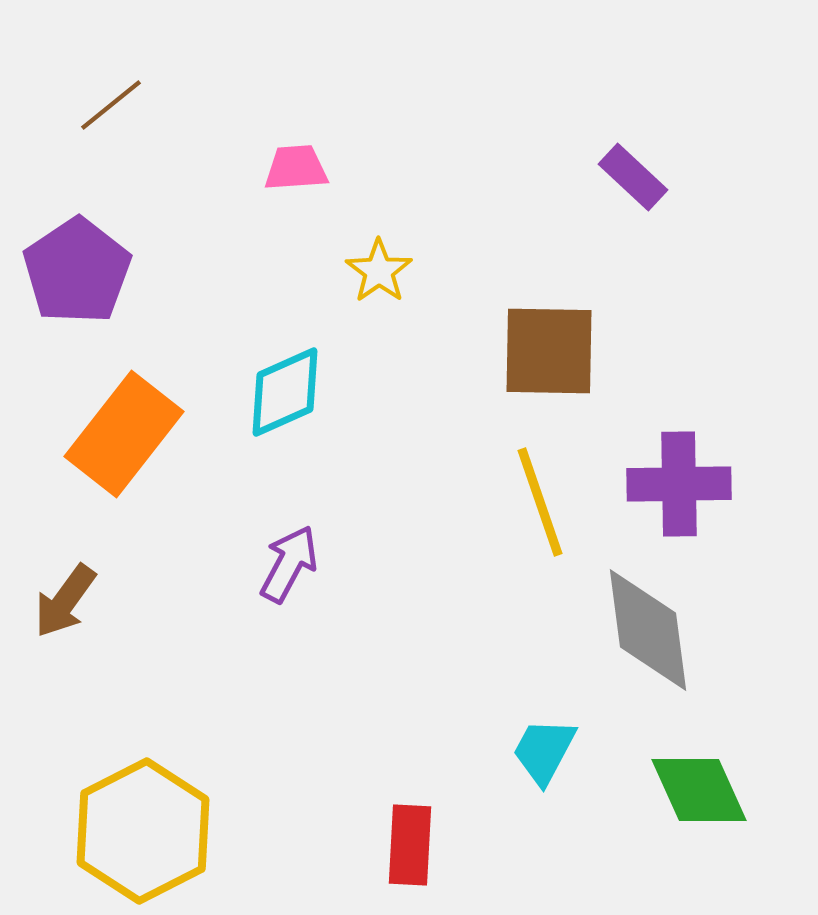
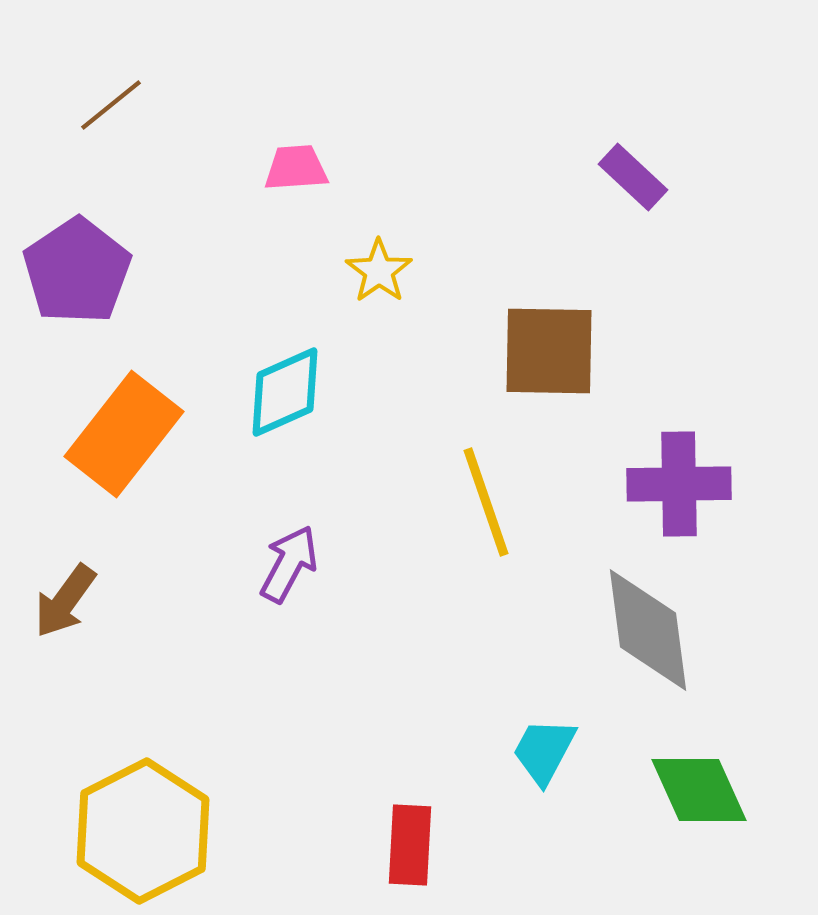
yellow line: moved 54 px left
